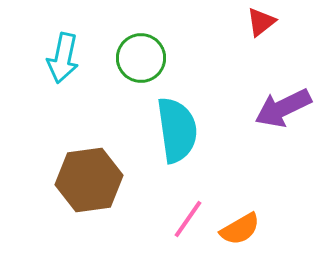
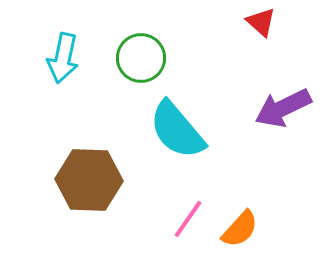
red triangle: rotated 40 degrees counterclockwise
cyan semicircle: rotated 148 degrees clockwise
brown hexagon: rotated 10 degrees clockwise
orange semicircle: rotated 18 degrees counterclockwise
